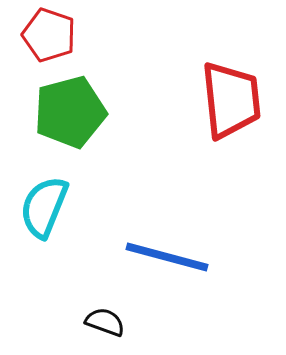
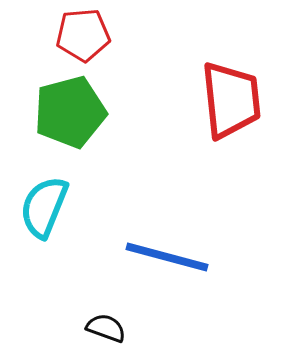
red pentagon: moved 34 px right; rotated 24 degrees counterclockwise
black semicircle: moved 1 px right, 6 px down
